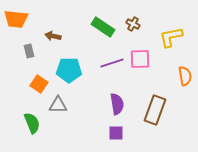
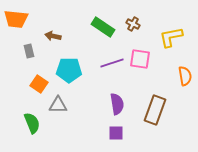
pink square: rotated 10 degrees clockwise
